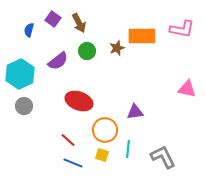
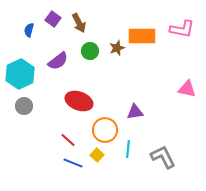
green circle: moved 3 px right
yellow square: moved 5 px left; rotated 24 degrees clockwise
